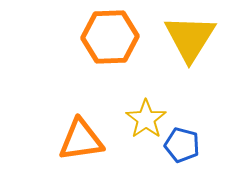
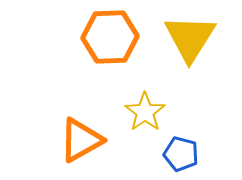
yellow star: moved 1 px left, 7 px up
orange triangle: rotated 21 degrees counterclockwise
blue pentagon: moved 1 px left, 9 px down
